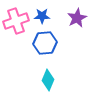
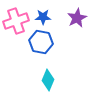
blue star: moved 1 px right, 1 px down
blue hexagon: moved 4 px left, 1 px up; rotated 15 degrees clockwise
